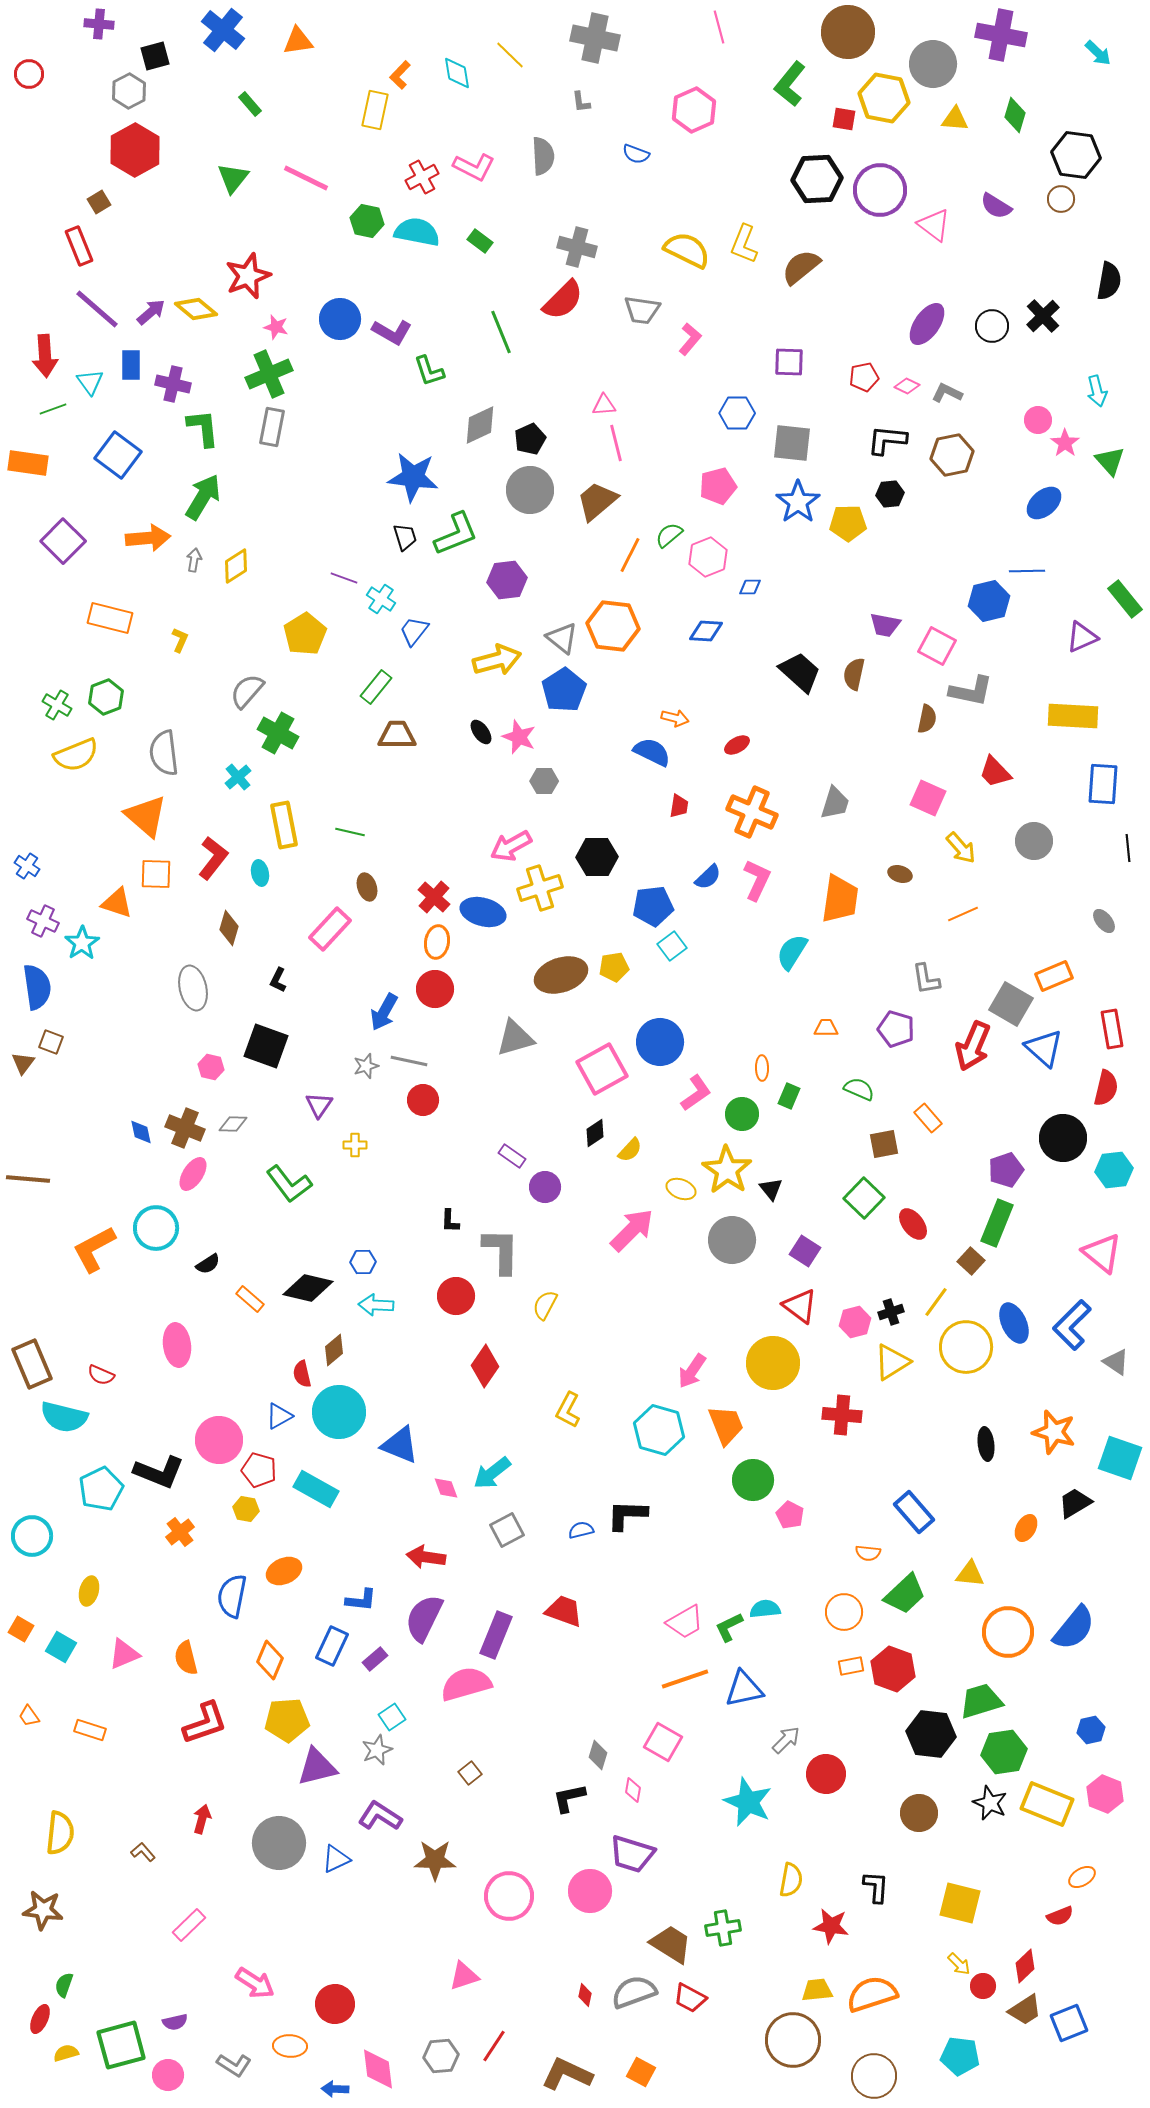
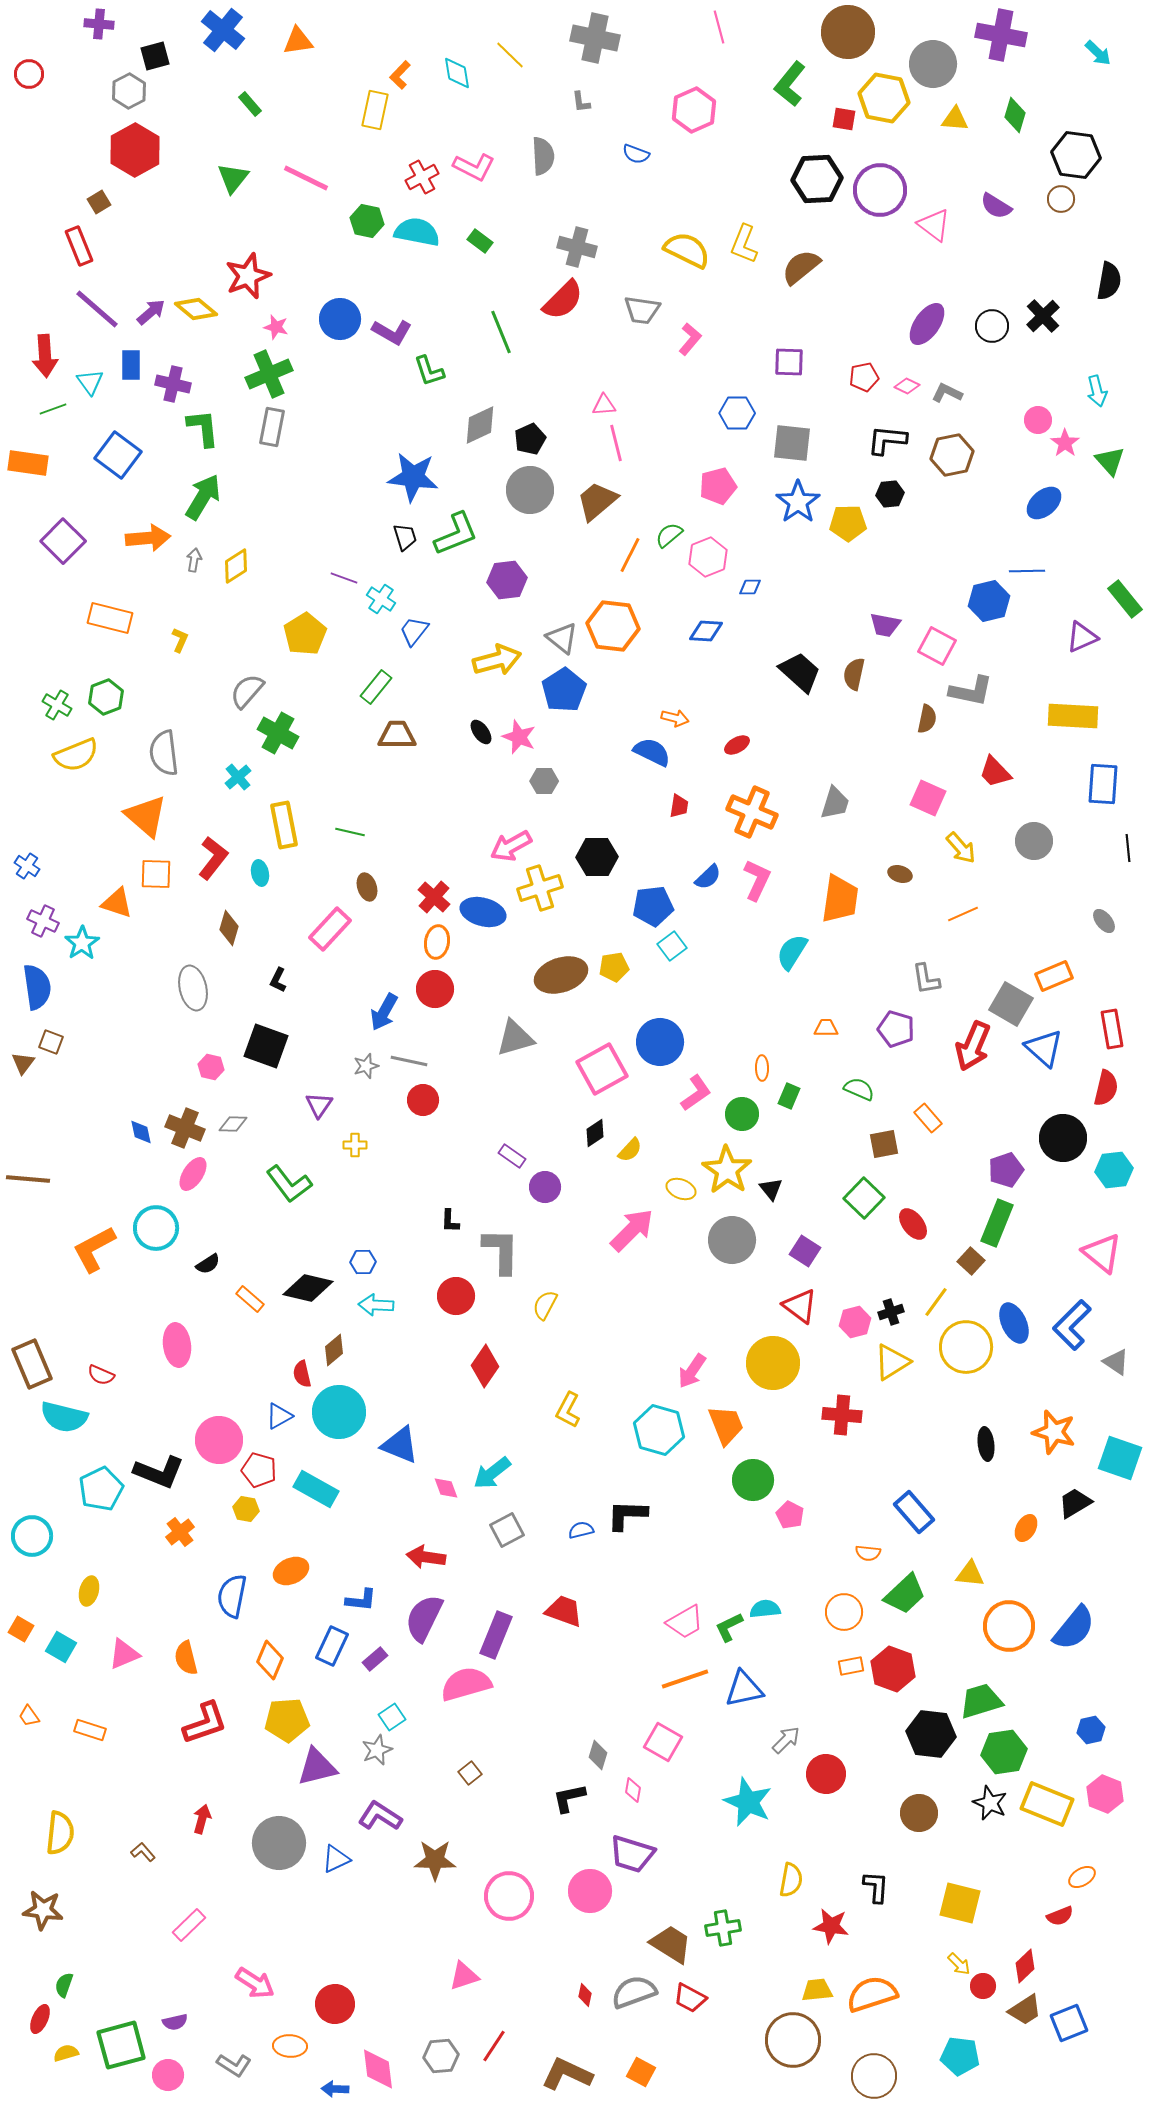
orange ellipse at (284, 1571): moved 7 px right
orange circle at (1008, 1632): moved 1 px right, 6 px up
